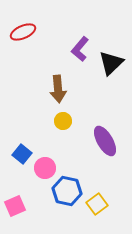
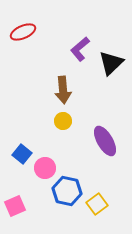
purple L-shape: rotated 10 degrees clockwise
brown arrow: moved 5 px right, 1 px down
